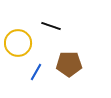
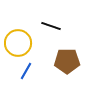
brown pentagon: moved 2 px left, 3 px up
blue line: moved 10 px left, 1 px up
